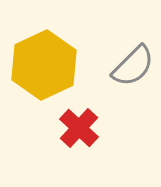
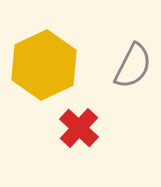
gray semicircle: rotated 18 degrees counterclockwise
